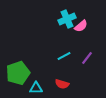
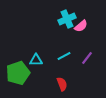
red semicircle: rotated 128 degrees counterclockwise
cyan triangle: moved 28 px up
